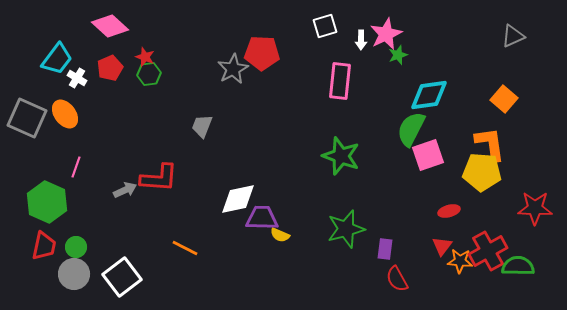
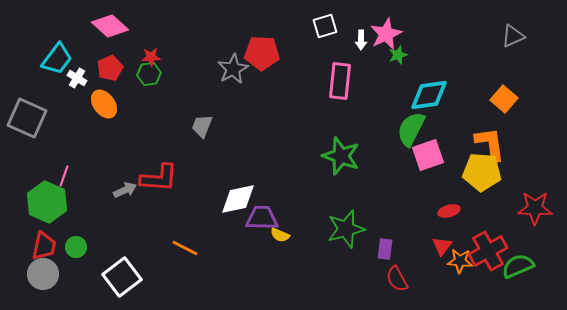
red star at (145, 57): moved 6 px right; rotated 24 degrees counterclockwise
orange ellipse at (65, 114): moved 39 px right, 10 px up
pink line at (76, 167): moved 12 px left, 9 px down
green semicircle at (518, 266): rotated 24 degrees counterclockwise
gray circle at (74, 274): moved 31 px left
